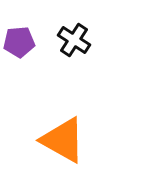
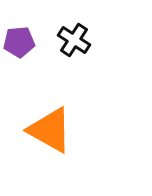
orange triangle: moved 13 px left, 10 px up
